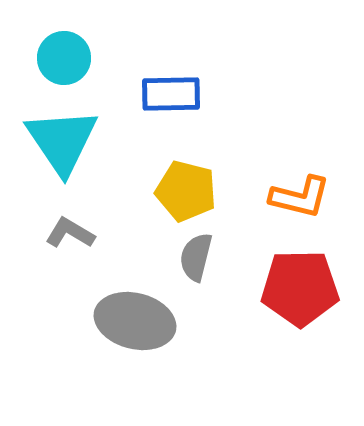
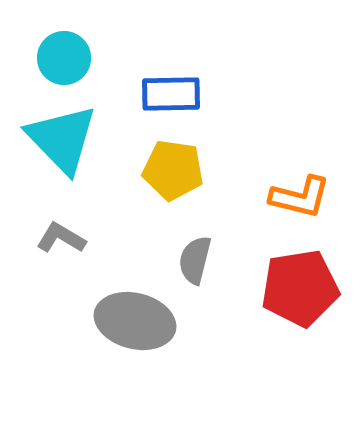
cyan triangle: moved 2 px up; rotated 10 degrees counterclockwise
yellow pentagon: moved 13 px left, 21 px up; rotated 6 degrees counterclockwise
gray L-shape: moved 9 px left, 5 px down
gray semicircle: moved 1 px left, 3 px down
red pentagon: rotated 8 degrees counterclockwise
